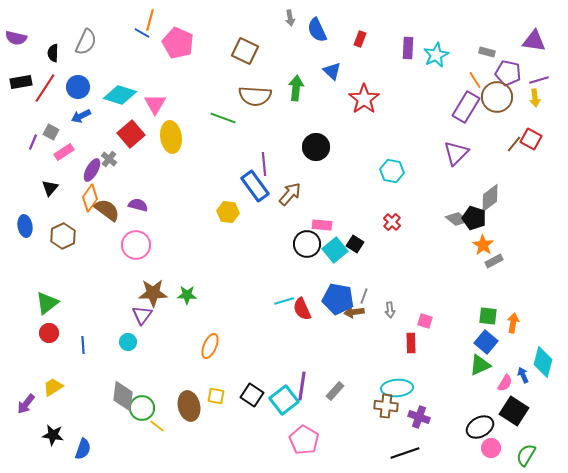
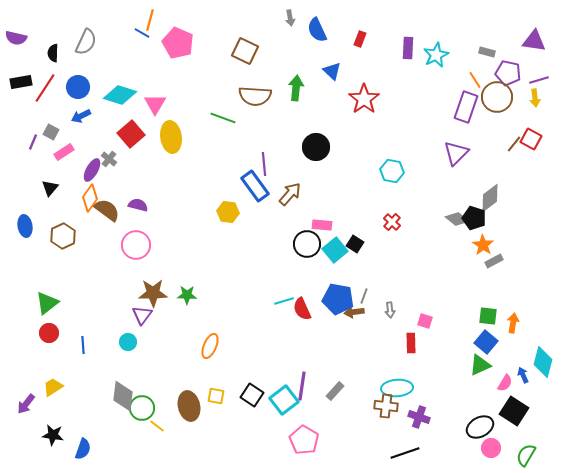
purple rectangle at (466, 107): rotated 12 degrees counterclockwise
